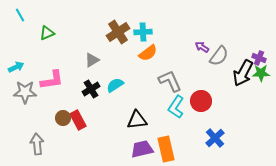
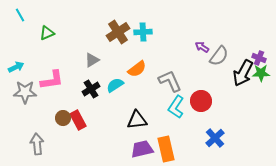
orange semicircle: moved 11 px left, 16 px down
